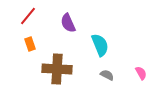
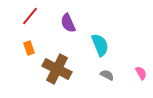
red line: moved 2 px right
orange rectangle: moved 1 px left, 4 px down
brown cross: rotated 24 degrees clockwise
